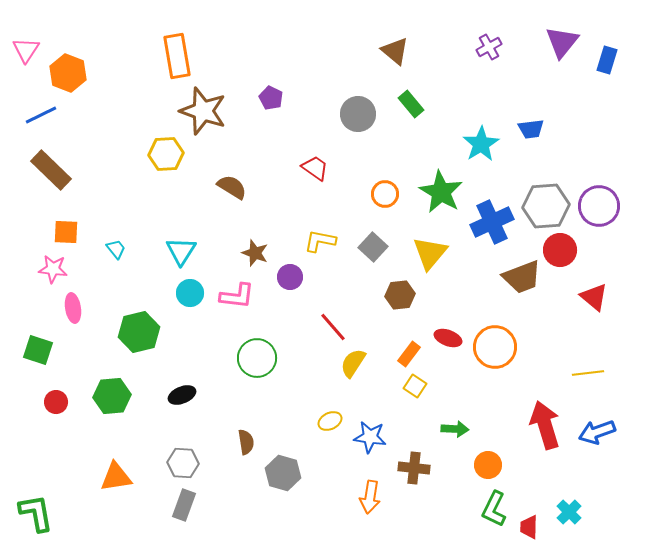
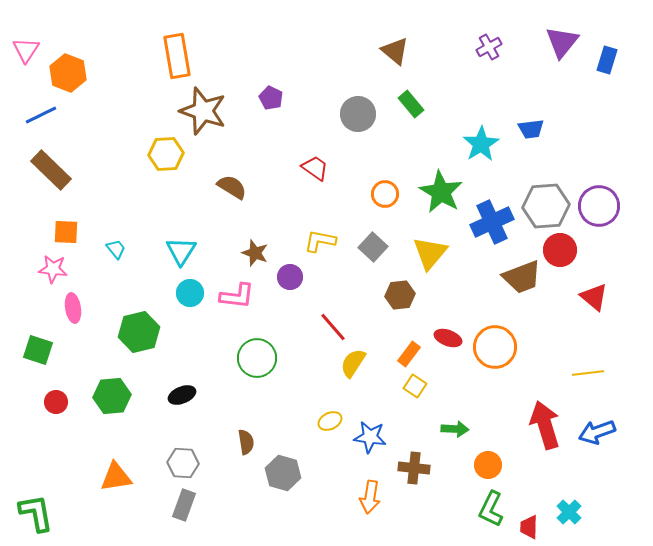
green L-shape at (494, 509): moved 3 px left
